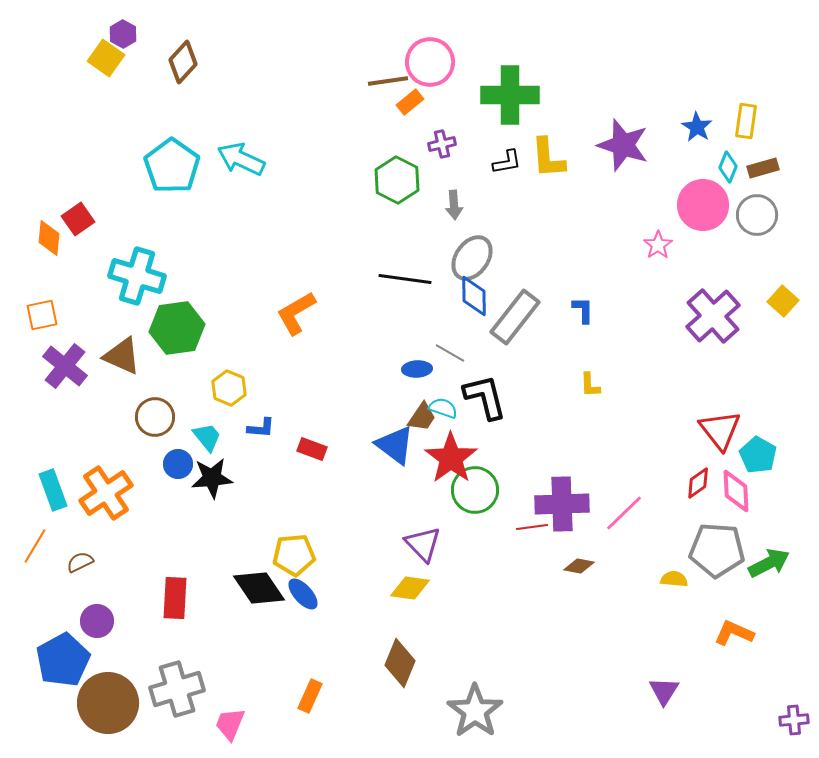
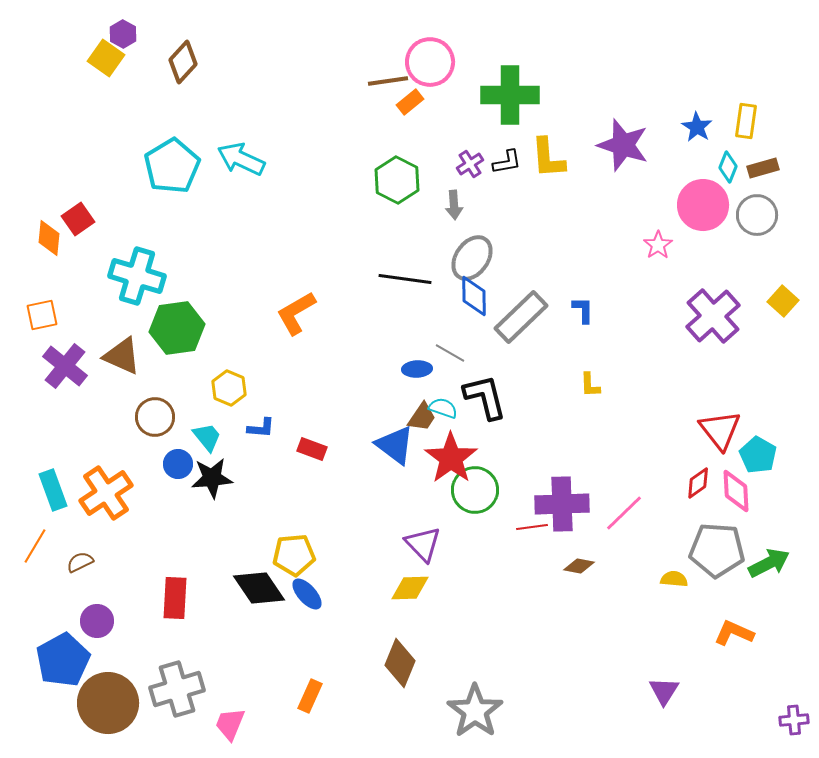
purple cross at (442, 144): moved 28 px right, 20 px down; rotated 20 degrees counterclockwise
cyan pentagon at (172, 166): rotated 6 degrees clockwise
gray rectangle at (515, 317): moved 6 px right; rotated 8 degrees clockwise
yellow diamond at (410, 588): rotated 9 degrees counterclockwise
blue ellipse at (303, 594): moved 4 px right
